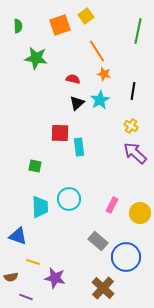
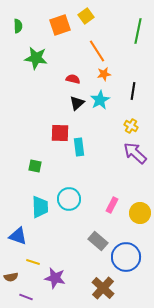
orange star: rotated 24 degrees counterclockwise
